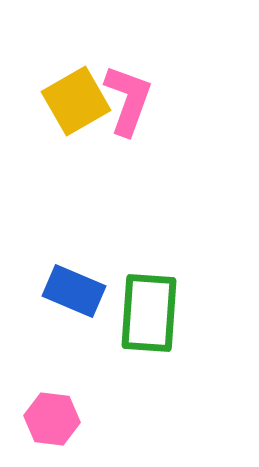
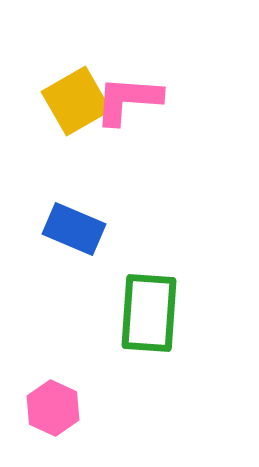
pink L-shape: rotated 106 degrees counterclockwise
blue rectangle: moved 62 px up
pink hexagon: moved 1 px right, 11 px up; rotated 18 degrees clockwise
